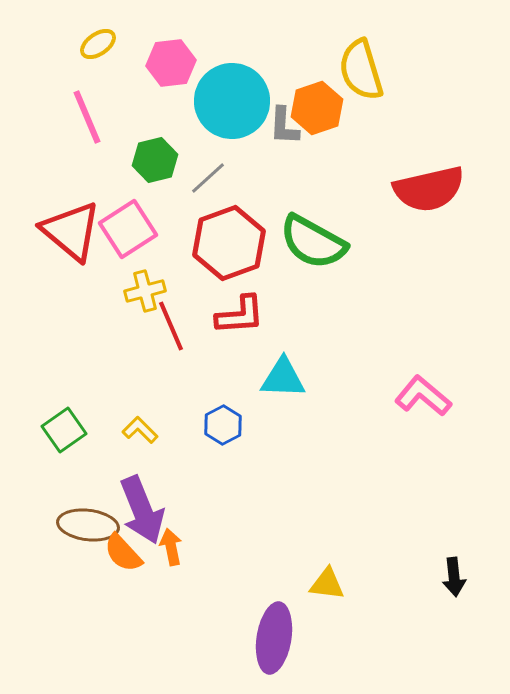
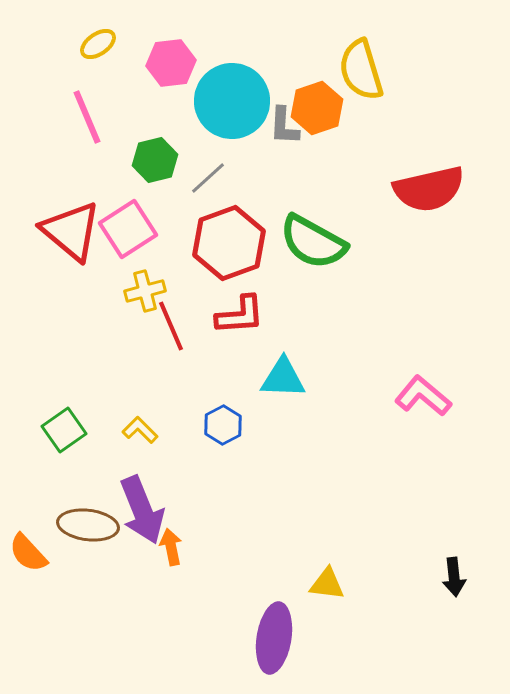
orange semicircle: moved 95 px left
